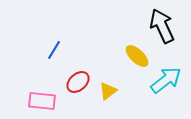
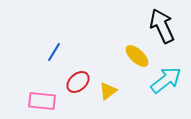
blue line: moved 2 px down
